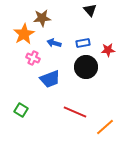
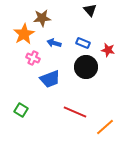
blue rectangle: rotated 32 degrees clockwise
red star: rotated 16 degrees clockwise
